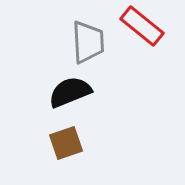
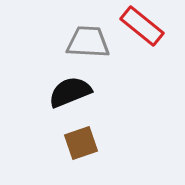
gray trapezoid: rotated 84 degrees counterclockwise
brown square: moved 15 px right
